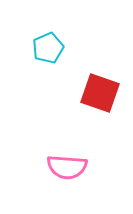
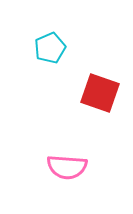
cyan pentagon: moved 2 px right
